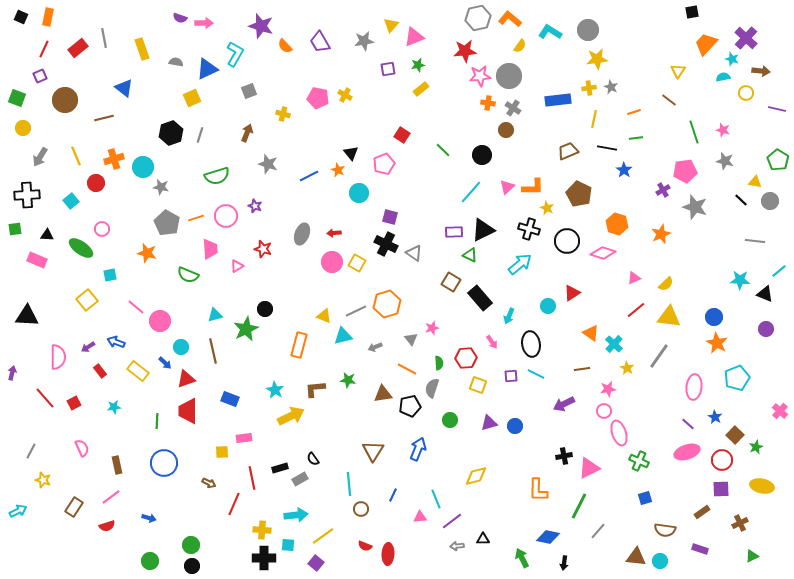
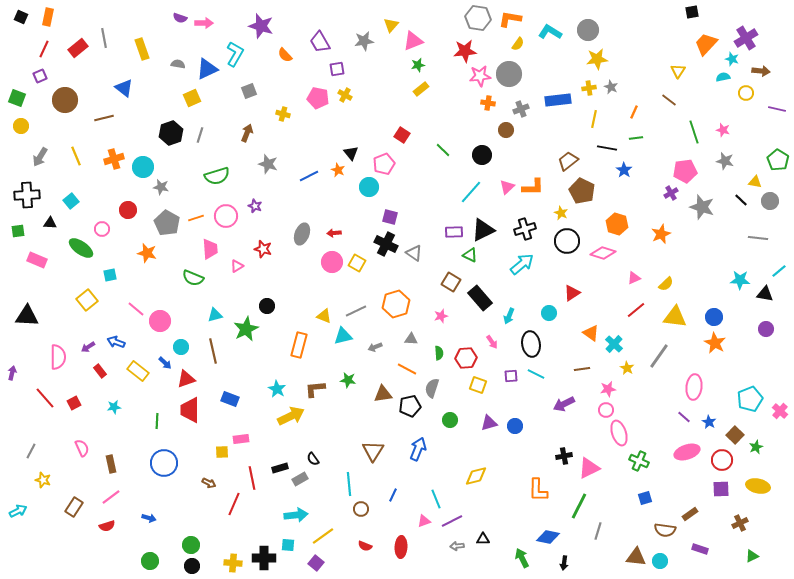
gray hexagon at (478, 18): rotated 20 degrees clockwise
orange L-shape at (510, 19): rotated 30 degrees counterclockwise
pink triangle at (414, 37): moved 1 px left, 4 px down
purple cross at (746, 38): rotated 15 degrees clockwise
orange semicircle at (285, 46): moved 9 px down
yellow semicircle at (520, 46): moved 2 px left, 2 px up
gray semicircle at (176, 62): moved 2 px right, 2 px down
purple square at (388, 69): moved 51 px left
gray circle at (509, 76): moved 2 px up
gray cross at (513, 108): moved 8 px right, 1 px down; rotated 35 degrees clockwise
orange line at (634, 112): rotated 48 degrees counterclockwise
yellow circle at (23, 128): moved 2 px left, 2 px up
brown trapezoid at (568, 151): moved 10 px down; rotated 15 degrees counterclockwise
red circle at (96, 183): moved 32 px right, 27 px down
purple cross at (663, 190): moved 8 px right, 3 px down
cyan circle at (359, 193): moved 10 px right, 6 px up
brown pentagon at (579, 194): moved 3 px right, 3 px up
gray star at (695, 207): moved 7 px right
yellow star at (547, 208): moved 14 px right, 5 px down
green square at (15, 229): moved 3 px right, 2 px down
black cross at (529, 229): moved 4 px left; rotated 35 degrees counterclockwise
black triangle at (47, 235): moved 3 px right, 12 px up
gray line at (755, 241): moved 3 px right, 3 px up
cyan arrow at (520, 264): moved 2 px right
green semicircle at (188, 275): moved 5 px right, 3 px down
black triangle at (765, 294): rotated 12 degrees counterclockwise
orange hexagon at (387, 304): moved 9 px right
cyan circle at (548, 306): moved 1 px right, 7 px down
pink line at (136, 307): moved 2 px down
black circle at (265, 309): moved 2 px right, 3 px up
yellow triangle at (669, 317): moved 6 px right
pink star at (432, 328): moved 9 px right, 12 px up
gray triangle at (411, 339): rotated 48 degrees counterclockwise
orange star at (717, 343): moved 2 px left
green semicircle at (439, 363): moved 10 px up
cyan pentagon at (737, 378): moved 13 px right, 21 px down
cyan star at (275, 390): moved 2 px right, 1 px up
red trapezoid at (188, 411): moved 2 px right, 1 px up
pink circle at (604, 411): moved 2 px right, 1 px up
blue star at (715, 417): moved 6 px left, 5 px down
purple line at (688, 424): moved 4 px left, 7 px up
pink rectangle at (244, 438): moved 3 px left, 1 px down
brown rectangle at (117, 465): moved 6 px left, 1 px up
yellow ellipse at (762, 486): moved 4 px left
brown rectangle at (702, 512): moved 12 px left, 2 px down
pink triangle at (420, 517): moved 4 px right, 4 px down; rotated 16 degrees counterclockwise
purple line at (452, 521): rotated 10 degrees clockwise
yellow cross at (262, 530): moved 29 px left, 33 px down
gray line at (598, 531): rotated 24 degrees counterclockwise
red ellipse at (388, 554): moved 13 px right, 7 px up
